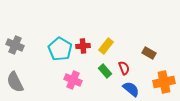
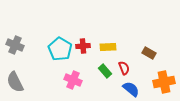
yellow rectangle: moved 2 px right, 1 px down; rotated 49 degrees clockwise
